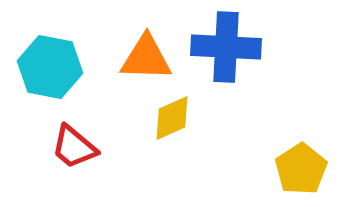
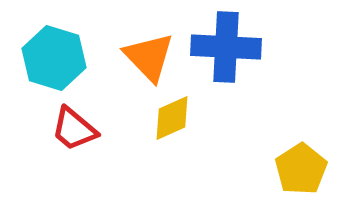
orange triangle: moved 3 px right, 1 px up; rotated 44 degrees clockwise
cyan hexagon: moved 4 px right, 9 px up; rotated 6 degrees clockwise
red trapezoid: moved 18 px up
